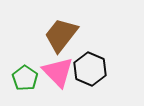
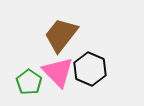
green pentagon: moved 4 px right, 4 px down
